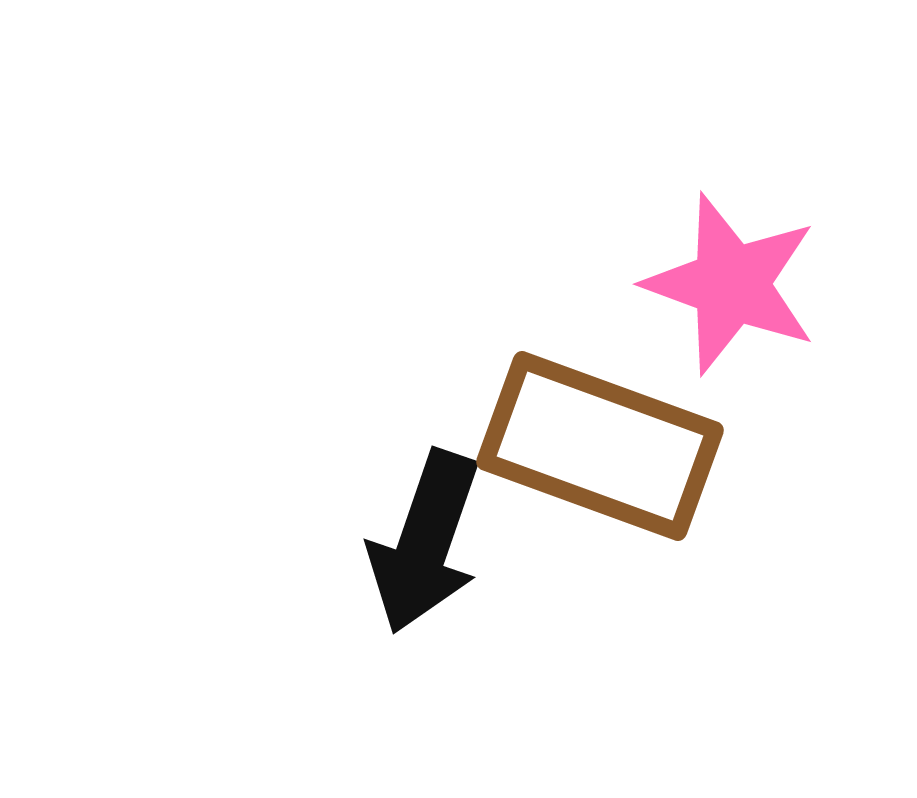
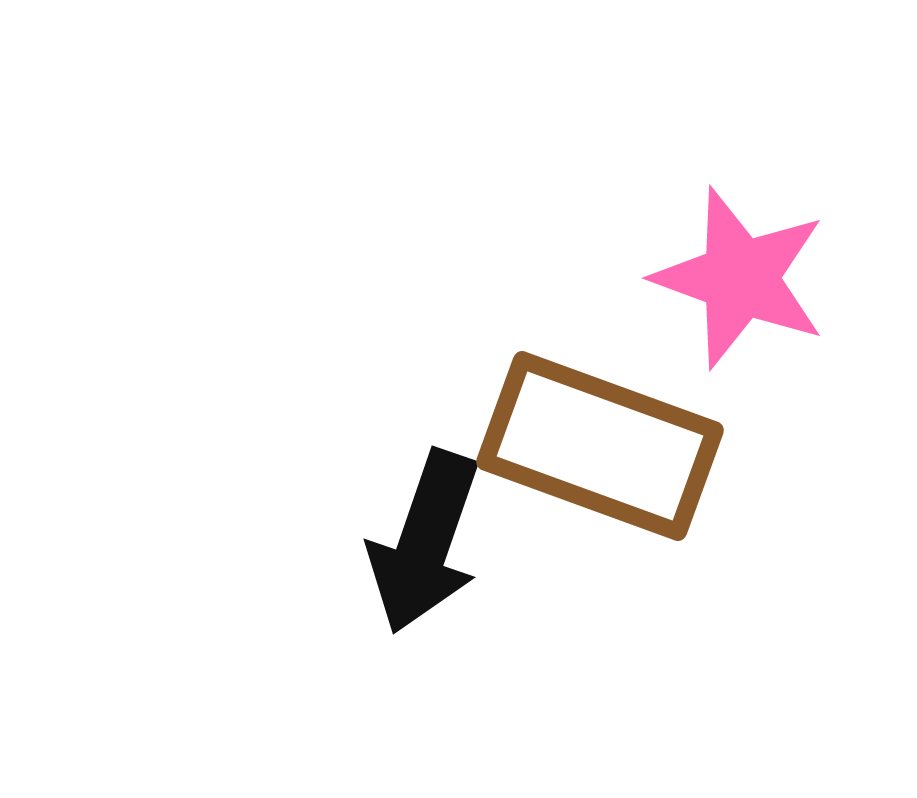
pink star: moved 9 px right, 6 px up
